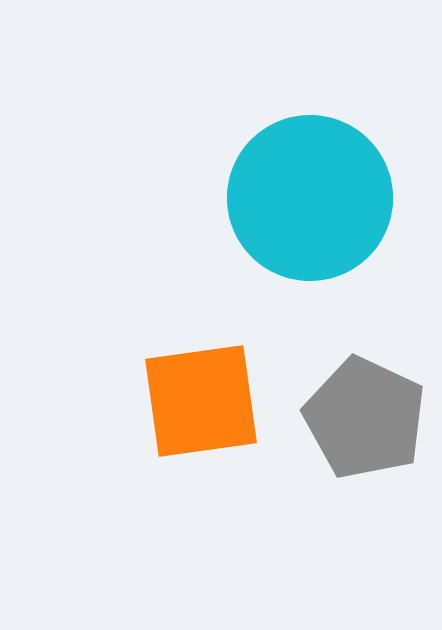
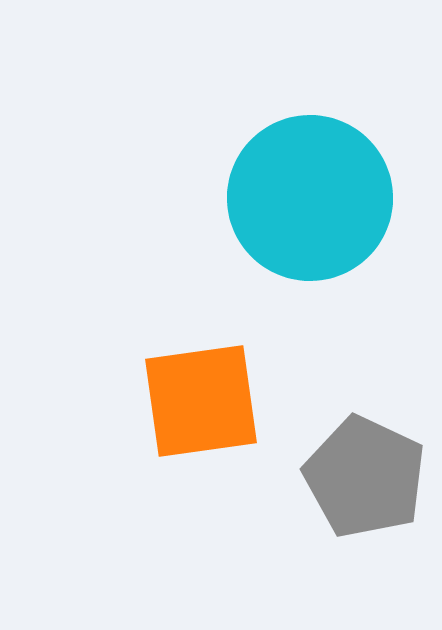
gray pentagon: moved 59 px down
